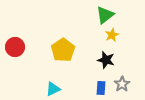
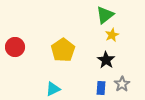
black star: rotated 18 degrees clockwise
